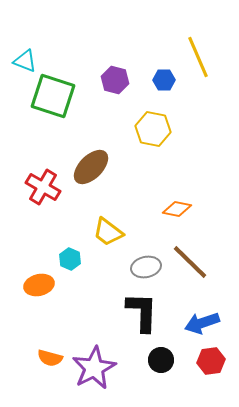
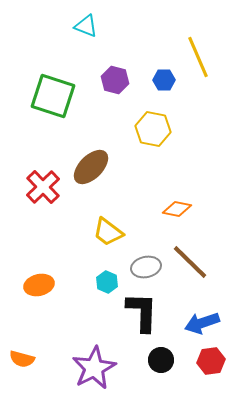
cyan triangle: moved 61 px right, 35 px up
red cross: rotated 16 degrees clockwise
cyan hexagon: moved 37 px right, 23 px down
orange semicircle: moved 28 px left, 1 px down
